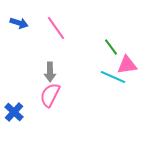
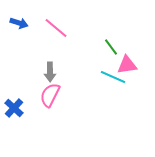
pink line: rotated 15 degrees counterclockwise
blue cross: moved 4 px up
